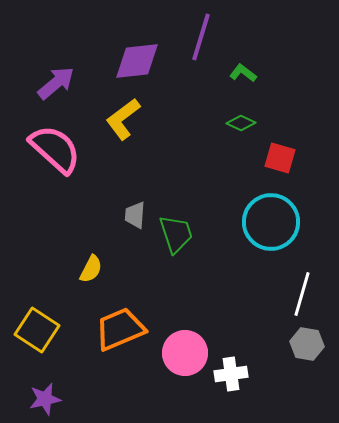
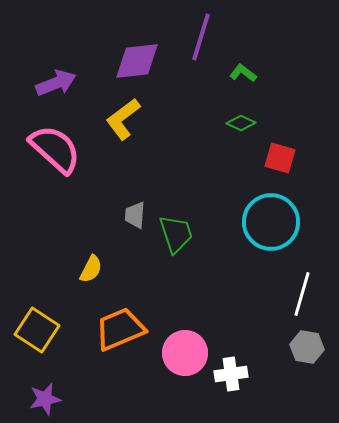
purple arrow: rotated 18 degrees clockwise
gray hexagon: moved 3 px down
